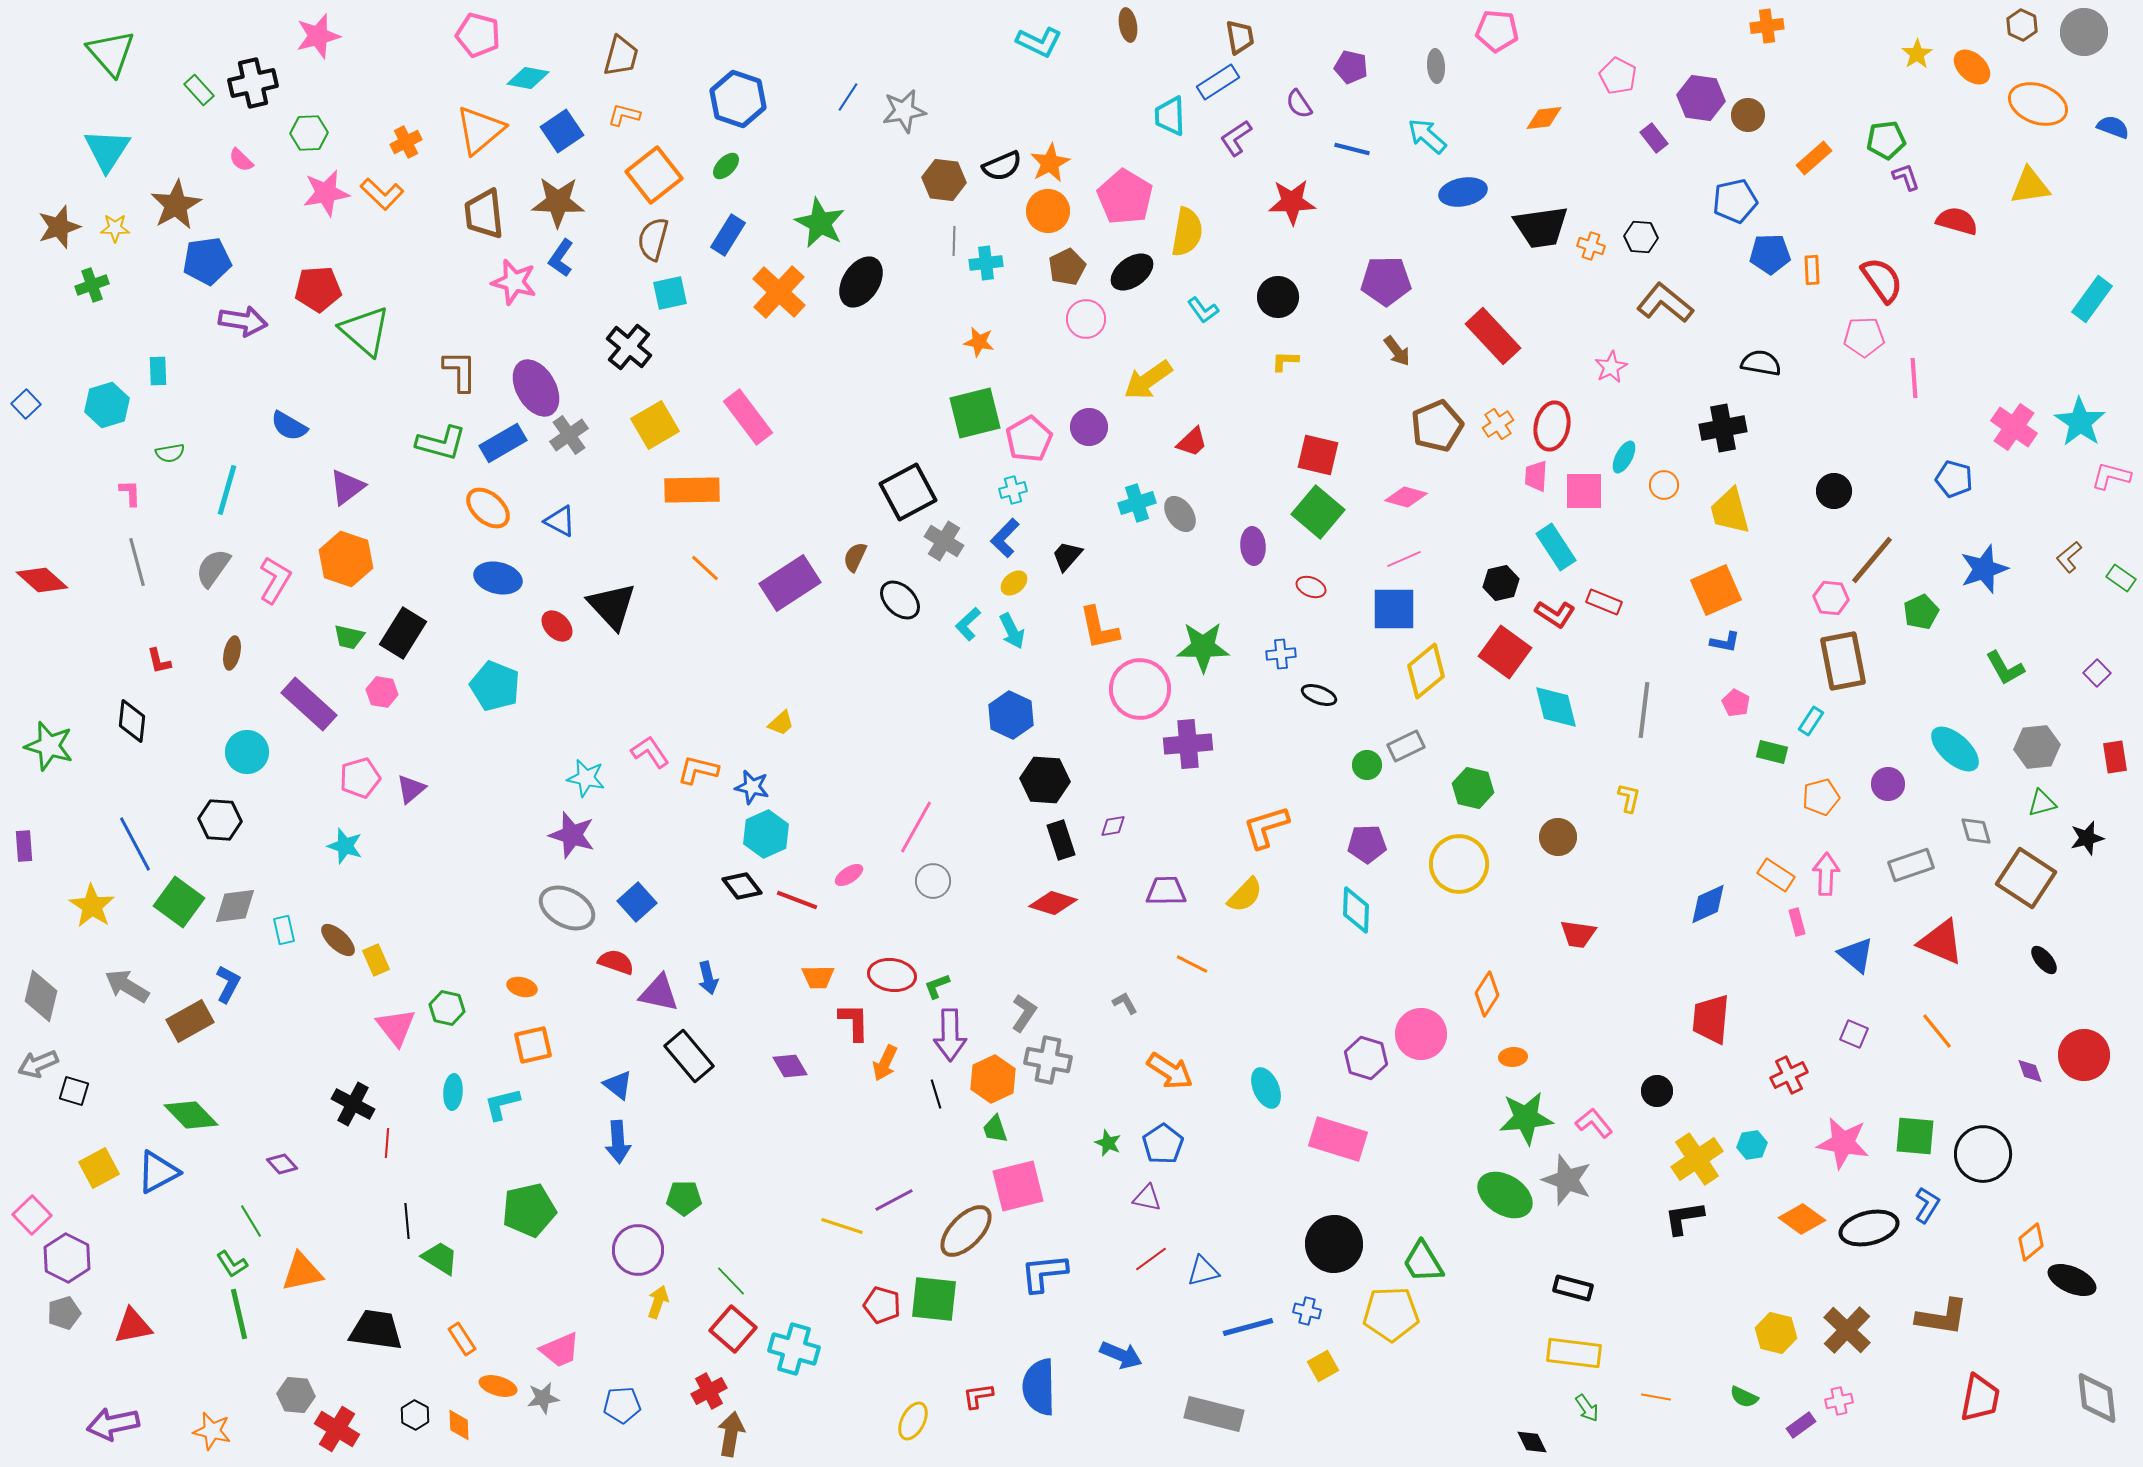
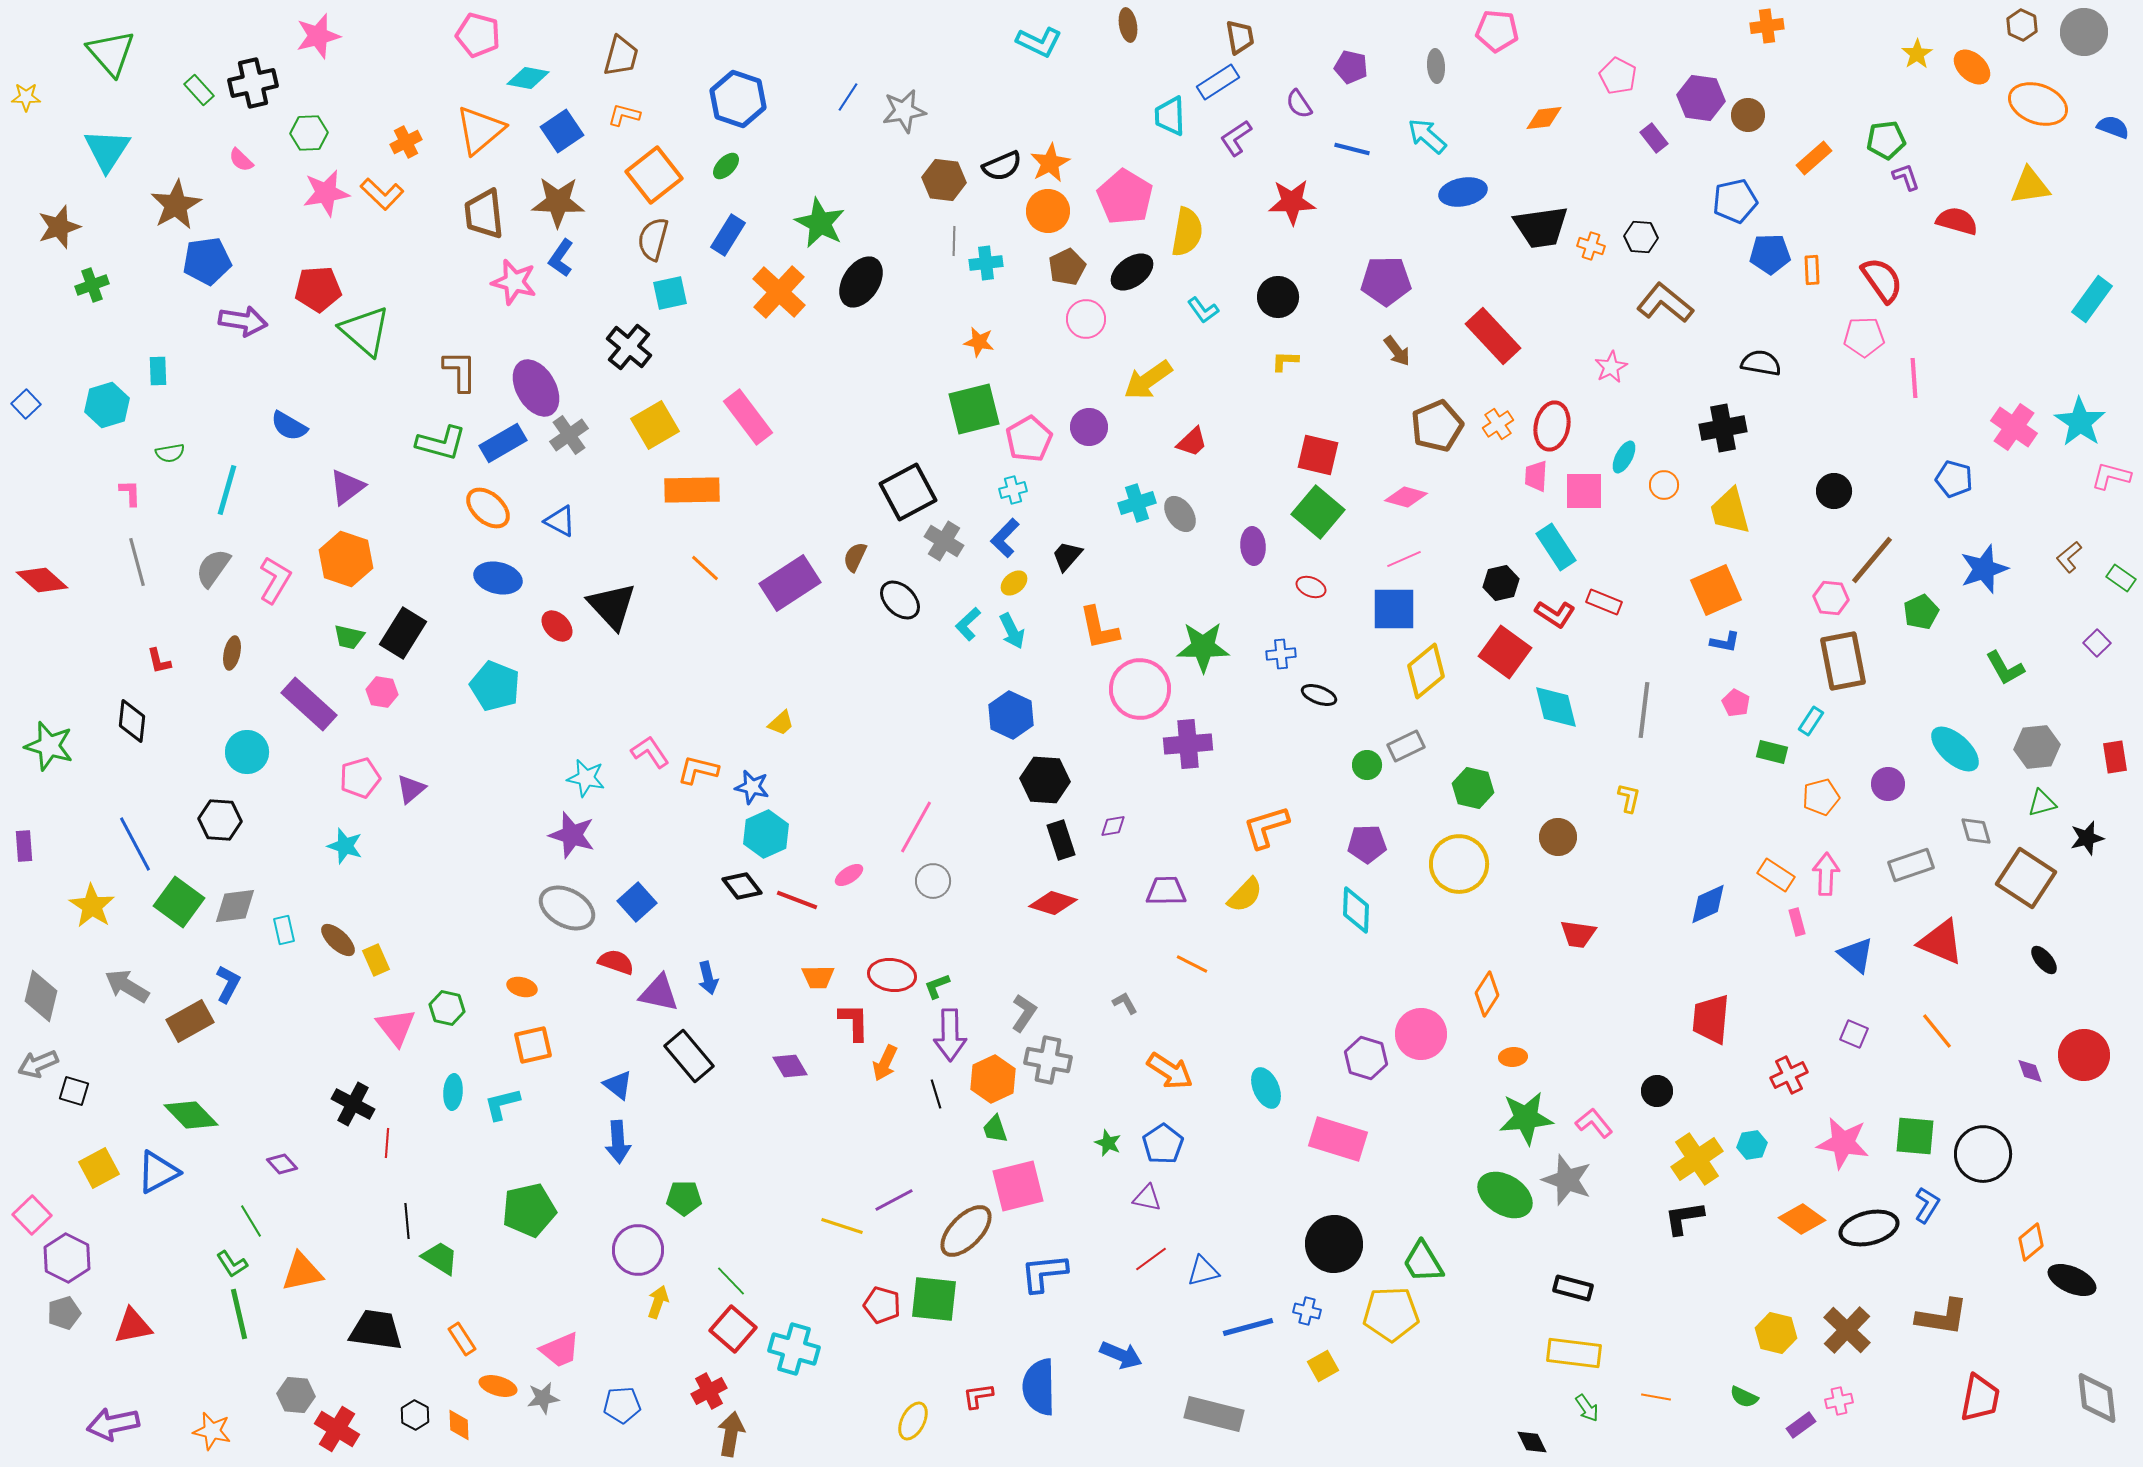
yellow star at (115, 228): moved 89 px left, 131 px up
green square at (975, 413): moved 1 px left, 4 px up
purple square at (2097, 673): moved 30 px up
